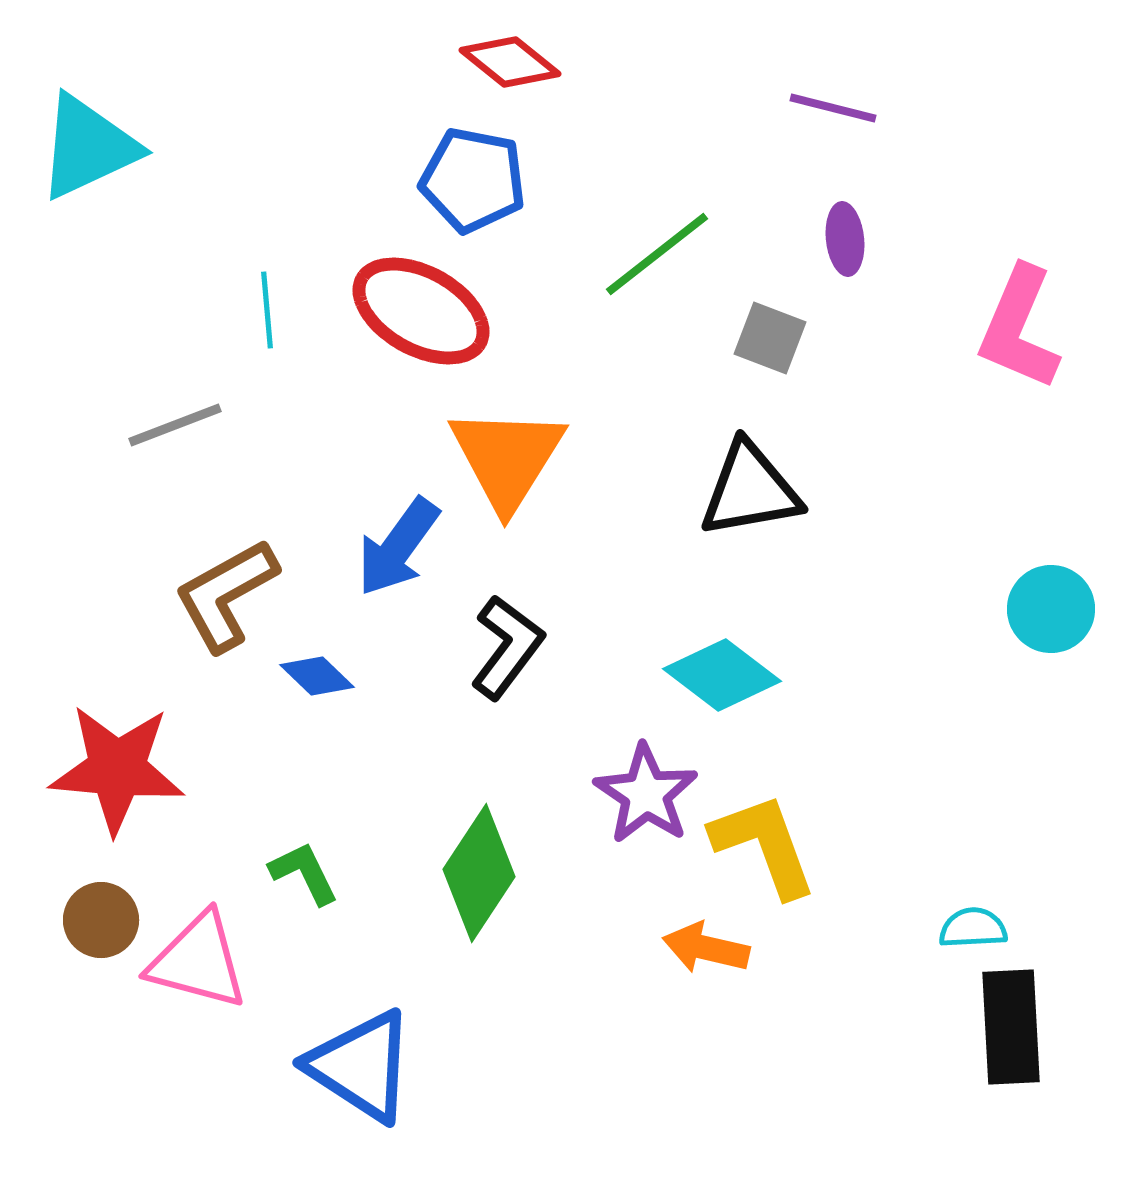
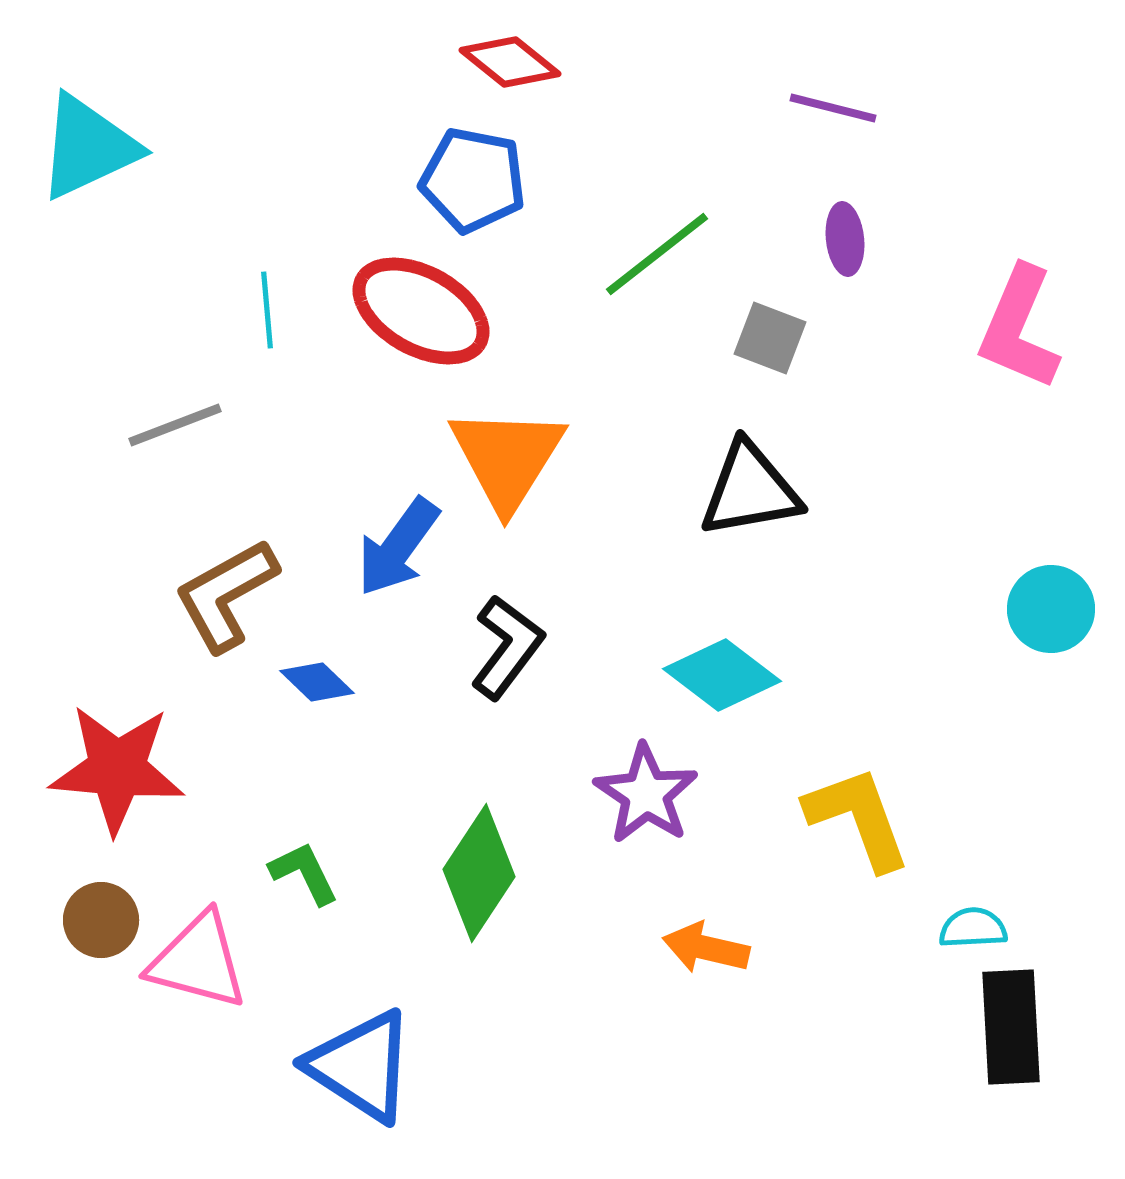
blue diamond: moved 6 px down
yellow L-shape: moved 94 px right, 27 px up
